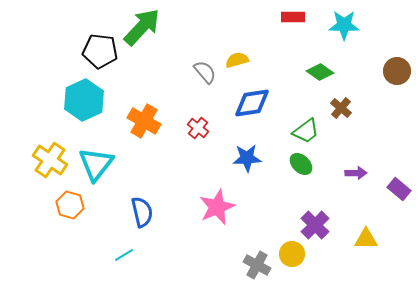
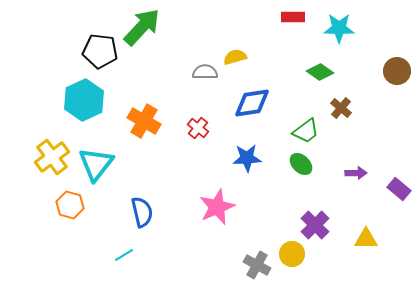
cyan star: moved 5 px left, 3 px down
yellow semicircle: moved 2 px left, 3 px up
gray semicircle: rotated 50 degrees counterclockwise
yellow cross: moved 2 px right, 3 px up; rotated 20 degrees clockwise
